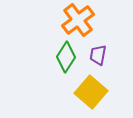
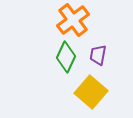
orange cross: moved 5 px left
green diamond: rotated 8 degrees counterclockwise
